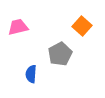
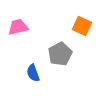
orange square: rotated 18 degrees counterclockwise
blue semicircle: moved 2 px right, 1 px up; rotated 24 degrees counterclockwise
